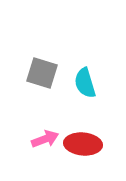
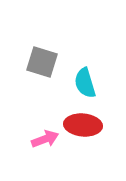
gray square: moved 11 px up
red ellipse: moved 19 px up
